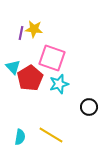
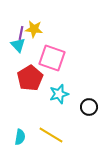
cyan triangle: moved 5 px right, 22 px up
cyan star: moved 10 px down
